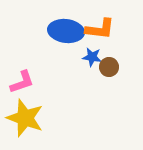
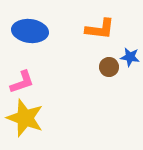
blue ellipse: moved 36 px left
blue star: moved 38 px right
